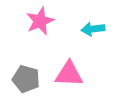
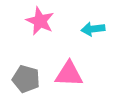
pink star: rotated 24 degrees counterclockwise
